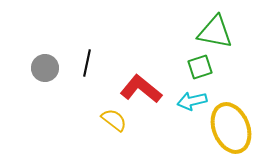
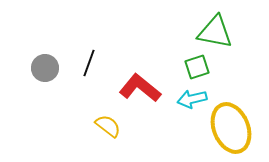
black line: moved 2 px right; rotated 8 degrees clockwise
green square: moved 3 px left
red L-shape: moved 1 px left, 1 px up
cyan arrow: moved 2 px up
yellow semicircle: moved 6 px left, 6 px down
